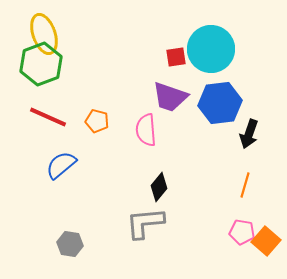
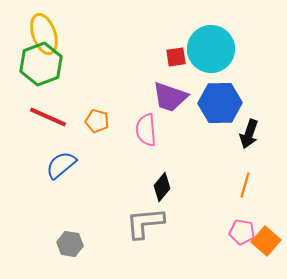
blue hexagon: rotated 6 degrees clockwise
black diamond: moved 3 px right
